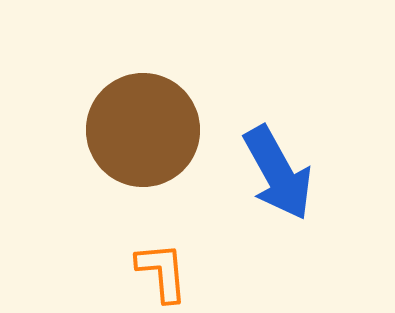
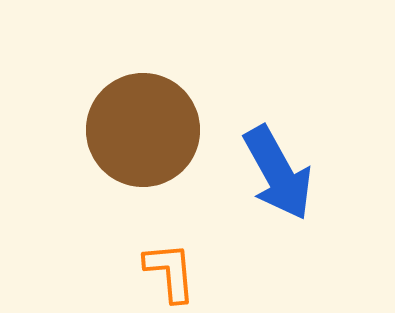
orange L-shape: moved 8 px right
